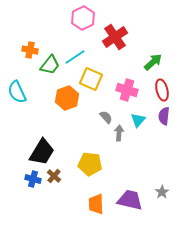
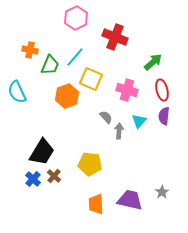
pink hexagon: moved 7 px left
red cross: rotated 35 degrees counterclockwise
cyan line: rotated 15 degrees counterclockwise
green trapezoid: rotated 15 degrees counterclockwise
orange hexagon: moved 2 px up
cyan triangle: moved 1 px right, 1 px down
gray arrow: moved 2 px up
blue cross: rotated 28 degrees clockwise
